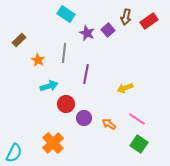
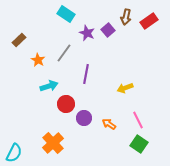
gray line: rotated 30 degrees clockwise
pink line: moved 1 px right, 1 px down; rotated 30 degrees clockwise
